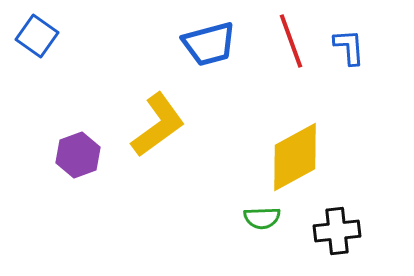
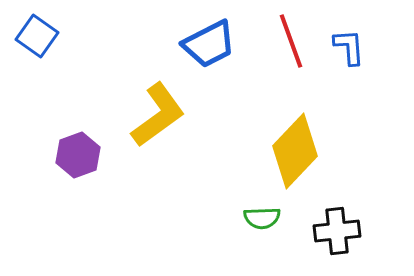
blue trapezoid: rotated 12 degrees counterclockwise
yellow L-shape: moved 10 px up
yellow diamond: moved 6 px up; rotated 18 degrees counterclockwise
